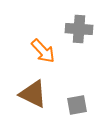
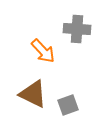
gray cross: moved 2 px left
gray square: moved 9 px left; rotated 10 degrees counterclockwise
